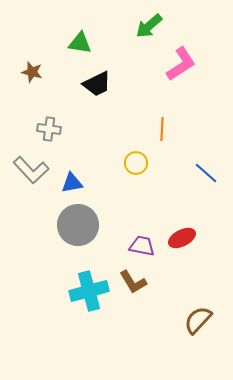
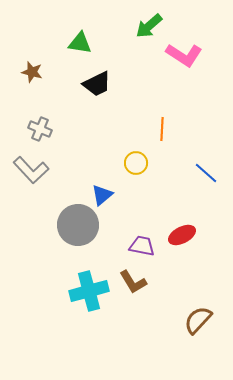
pink L-shape: moved 3 px right, 9 px up; rotated 66 degrees clockwise
gray cross: moved 9 px left; rotated 15 degrees clockwise
blue triangle: moved 30 px right, 12 px down; rotated 30 degrees counterclockwise
red ellipse: moved 3 px up
